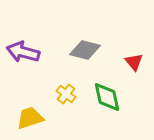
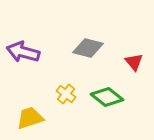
gray diamond: moved 3 px right, 2 px up
green diamond: rotated 40 degrees counterclockwise
